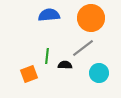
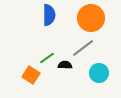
blue semicircle: rotated 95 degrees clockwise
green line: moved 2 px down; rotated 49 degrees clockwise
orange square: moved 2 px right, 1 px down; rotated 36 degrees counterclockwise
